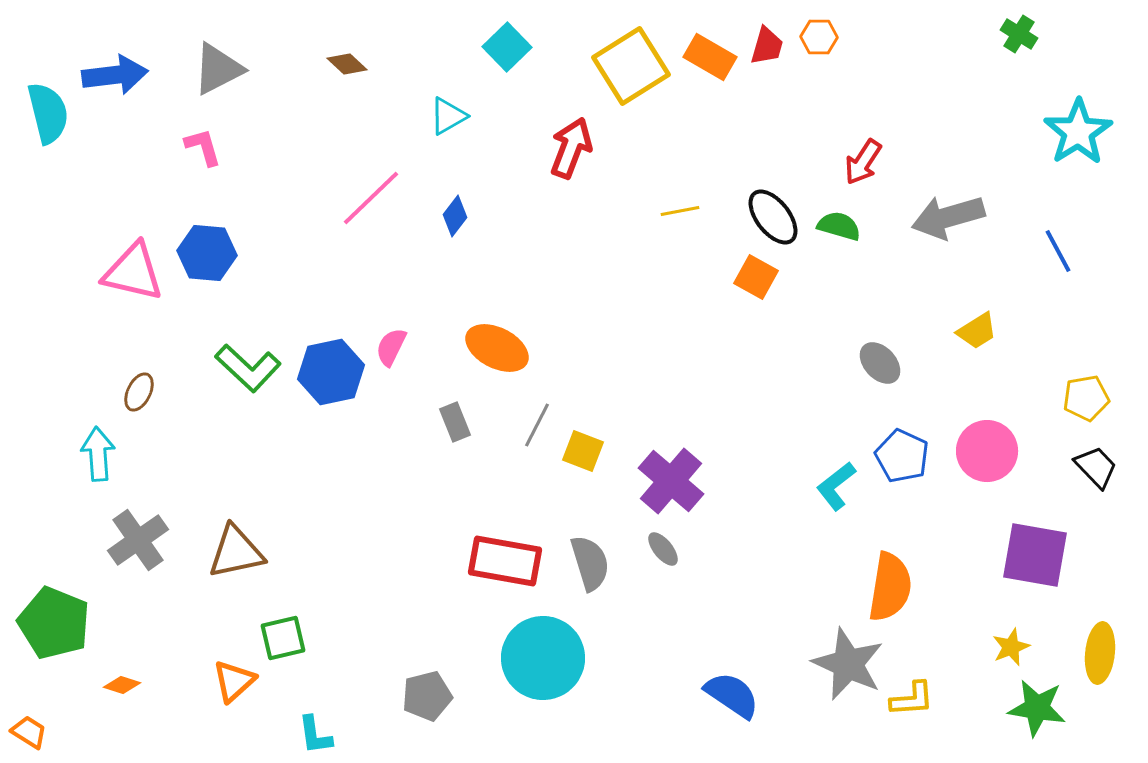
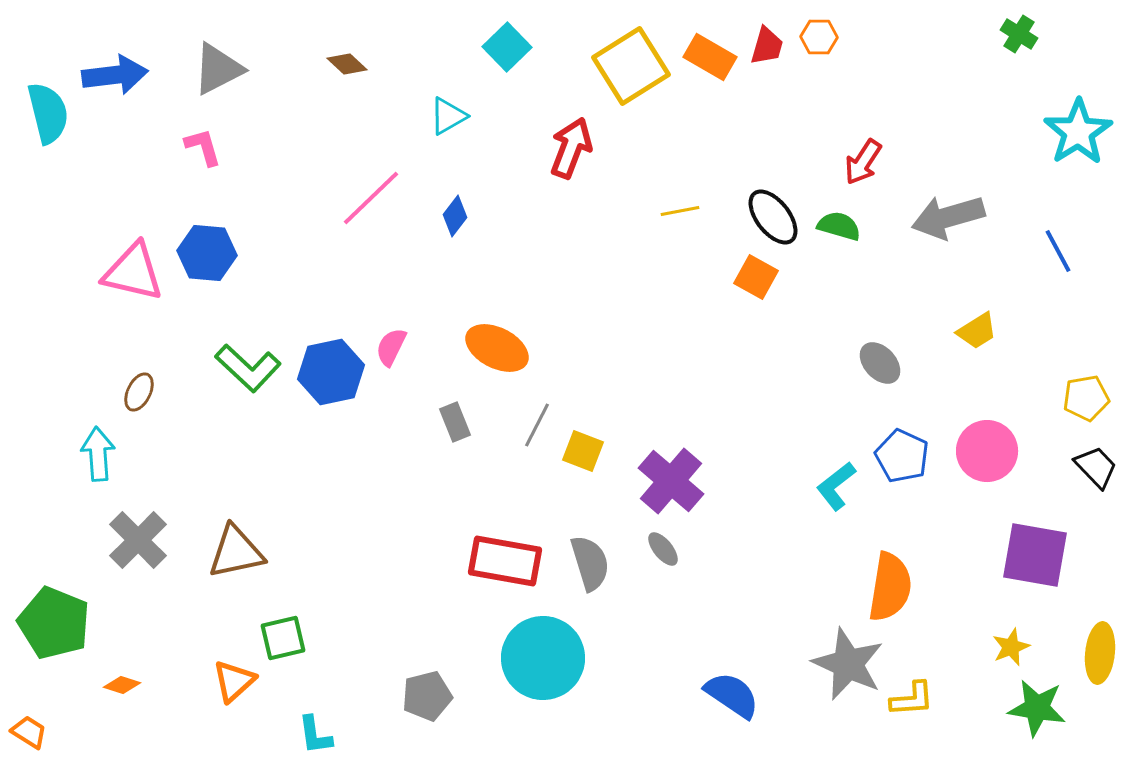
gray cross at (138, 540): rotated 10 degrees counterclockwise
